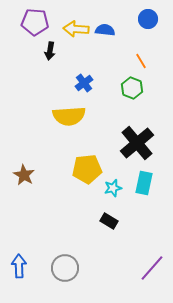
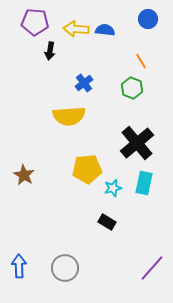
black rectangle: moved 2 px left, 1 px down
